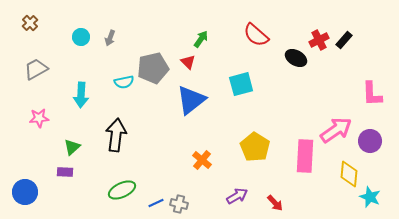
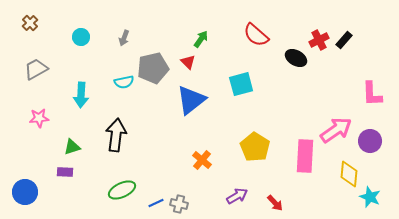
gray arrow: moved 14 px right
green triangle: rotated 24 degrees clockwise
